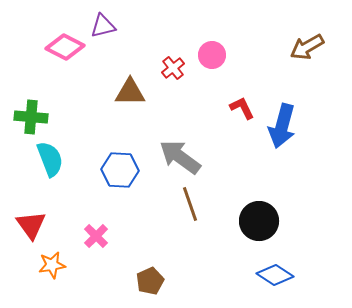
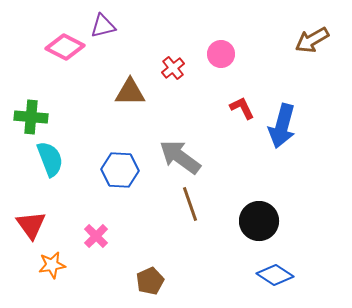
brown arrow: moved 5 px right, 7 px up
pink circle: moved 9 px right, 1 px up
